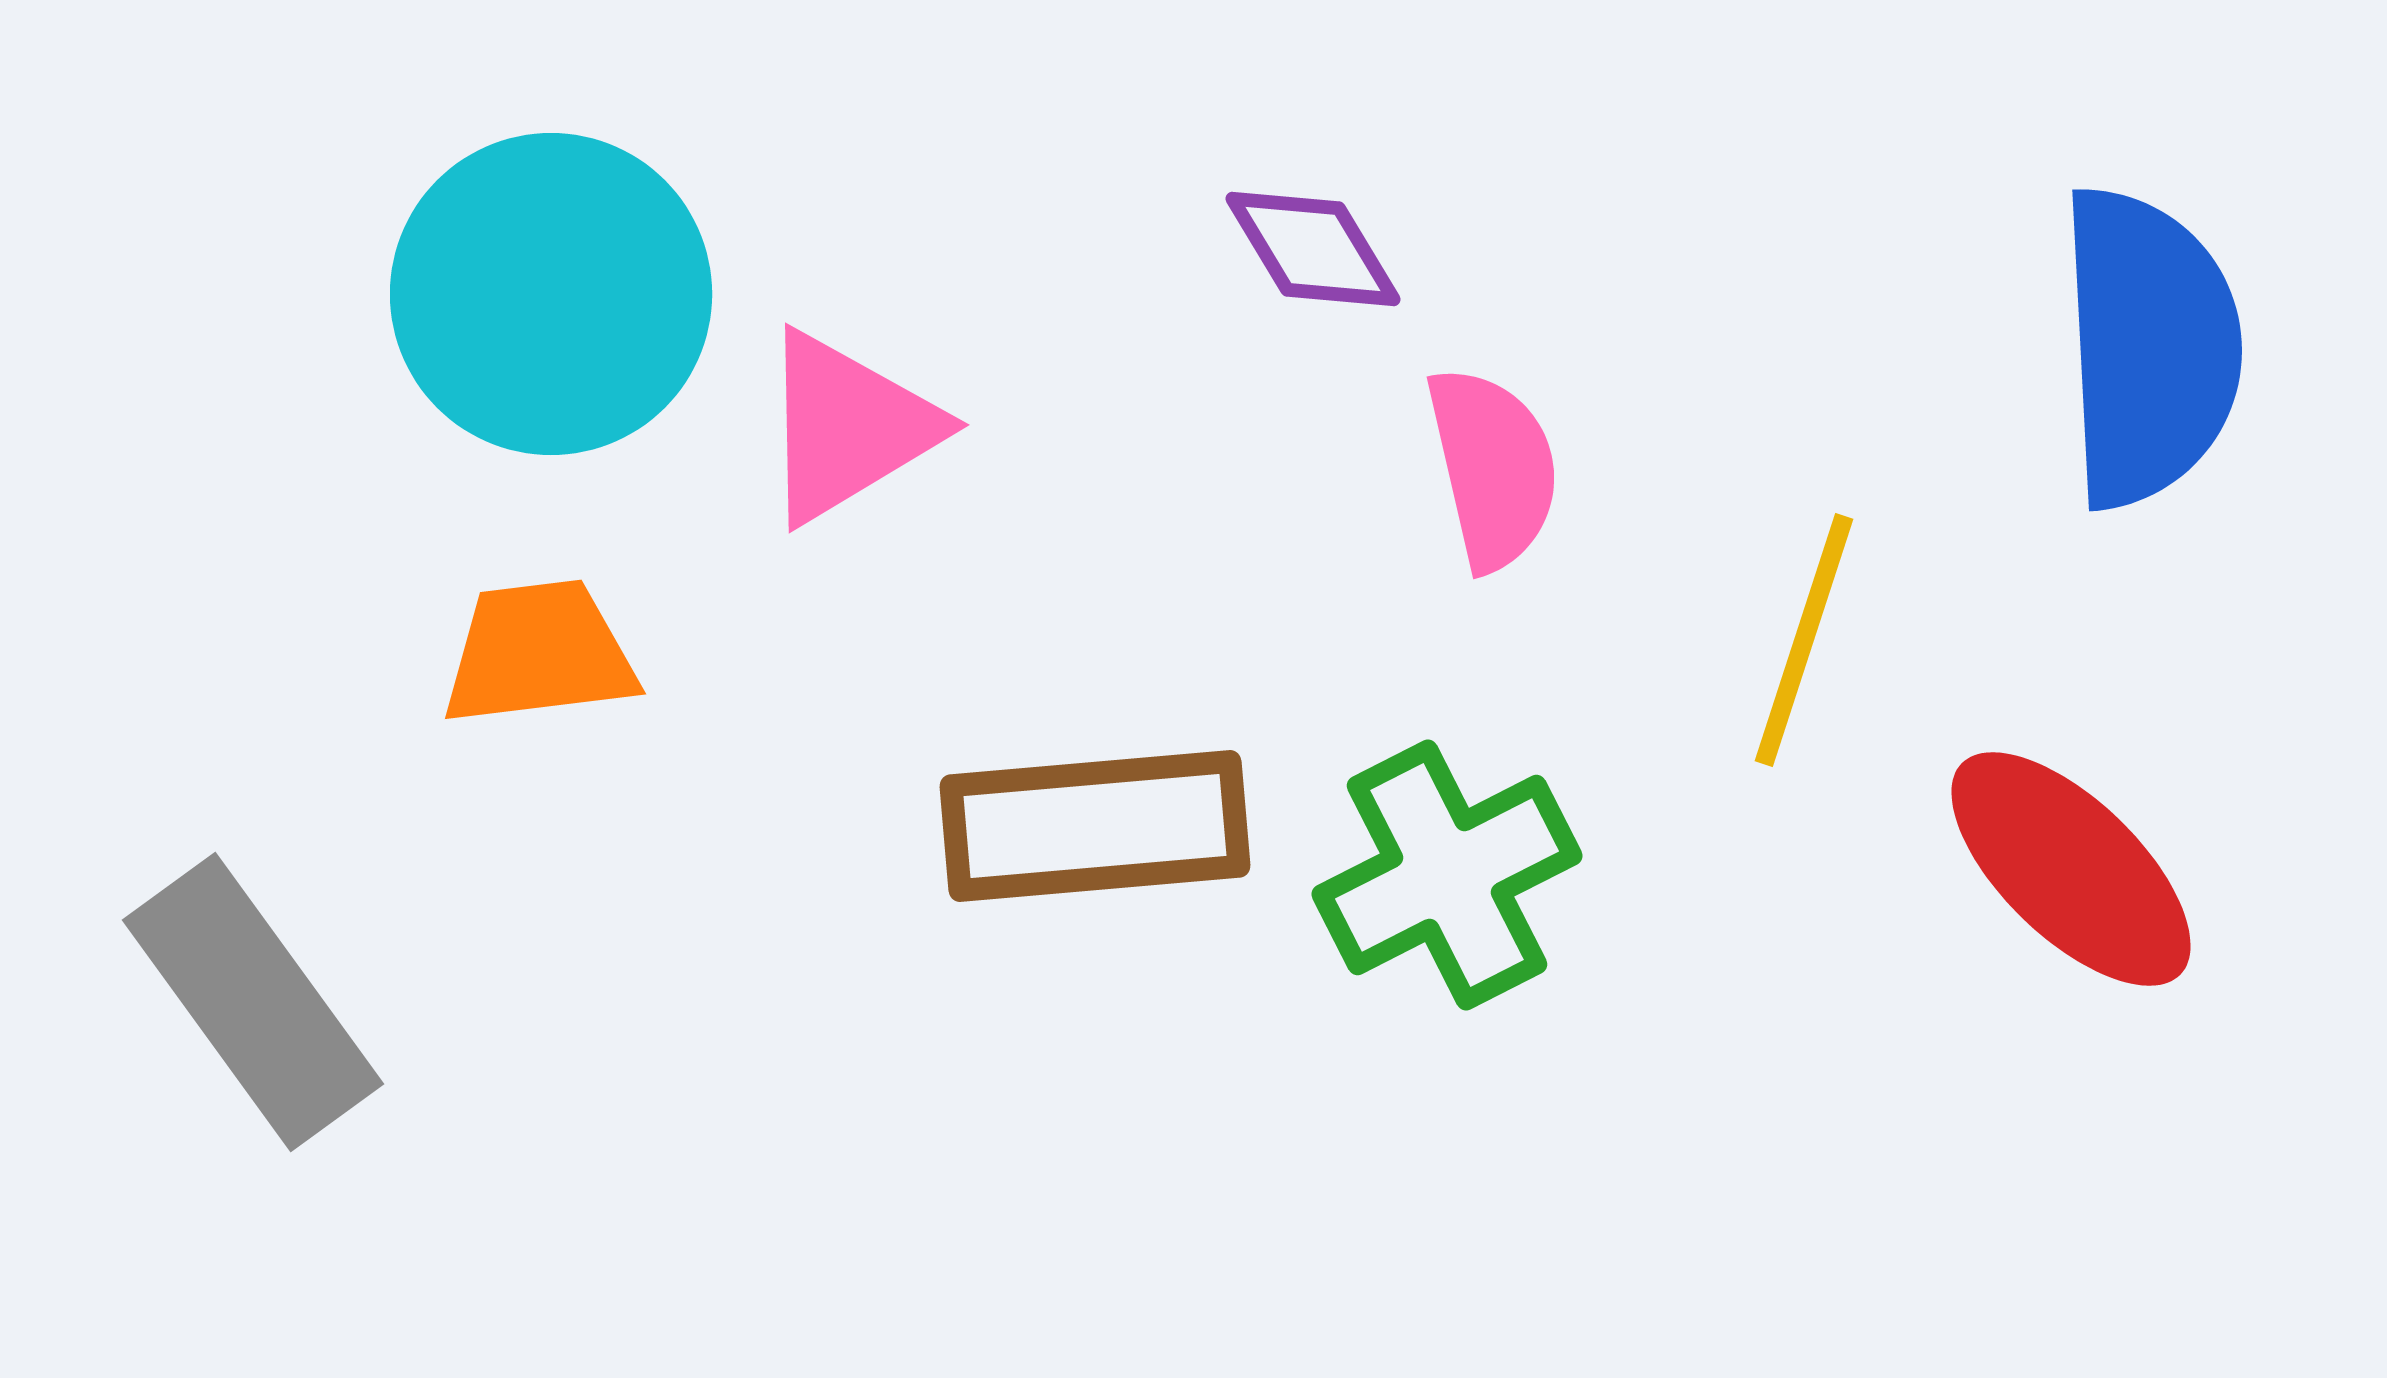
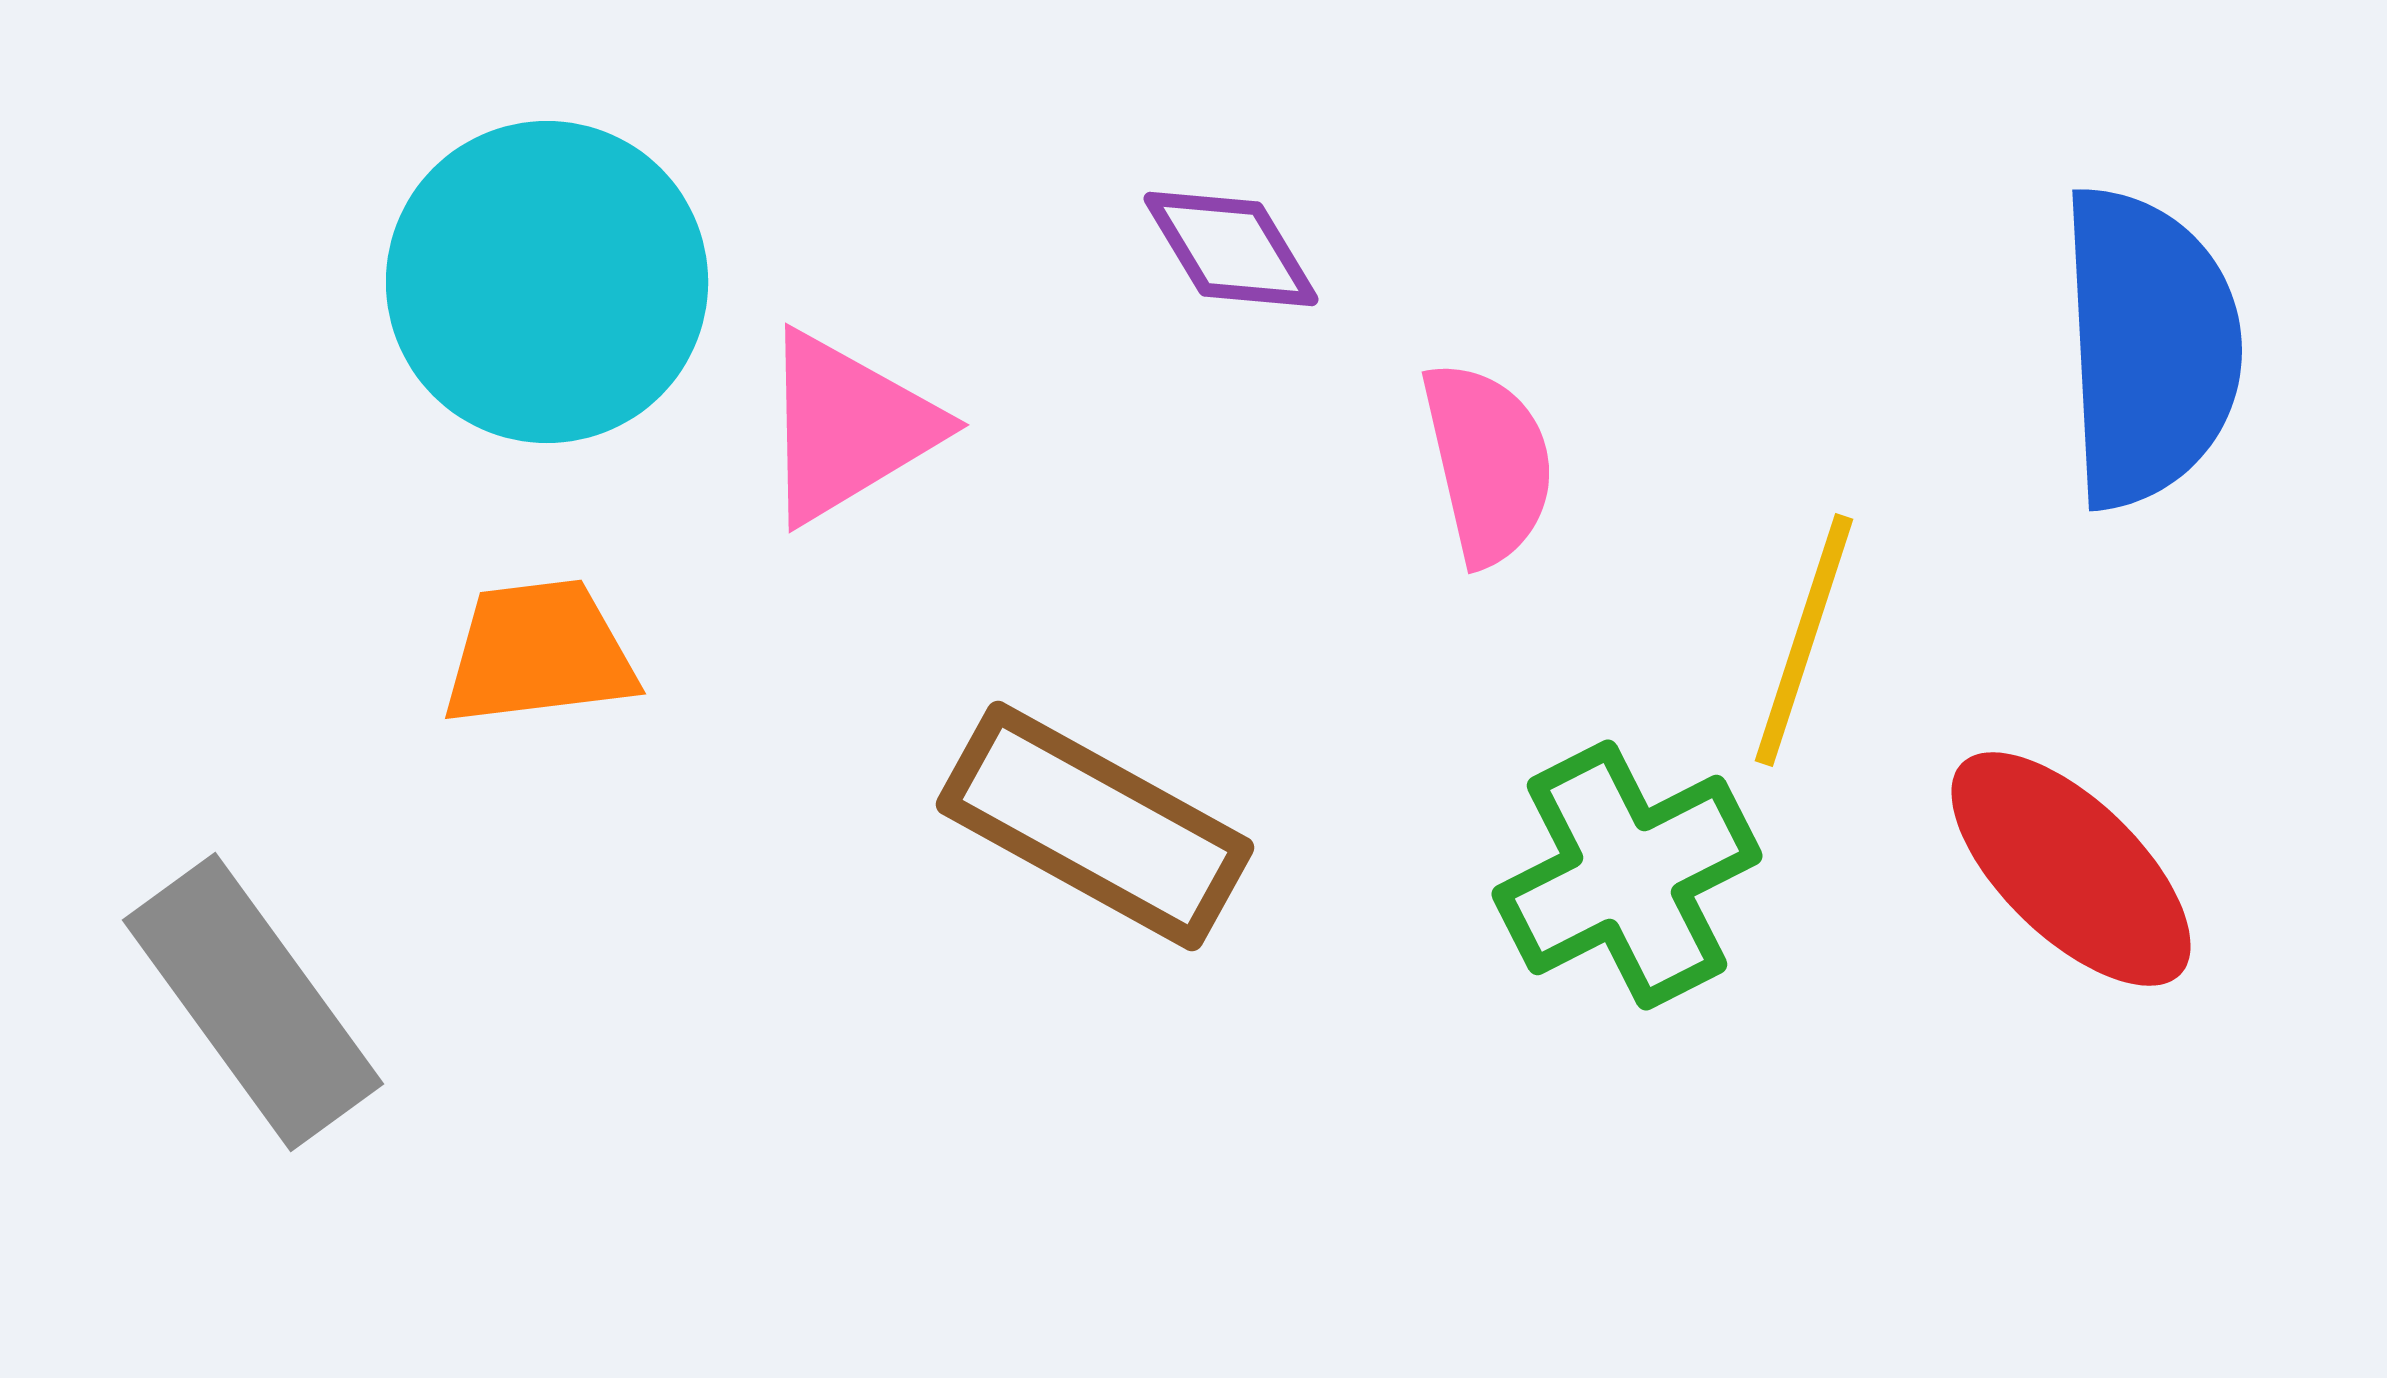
purple diamond: moved 82 px left
cyan circle: moved 4 px left, 12 px up
pink semicircle: moved 5 px left, 5 px up
brown rectangle: rotated 34 degrees clockwise
green cross: moved 180 px right
